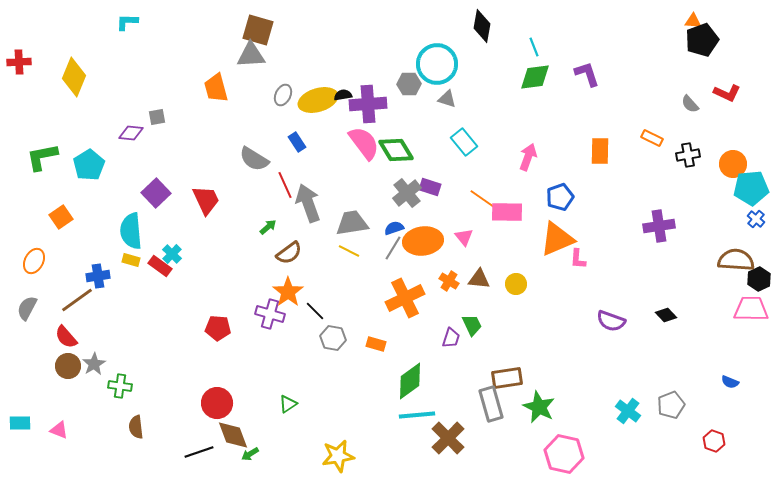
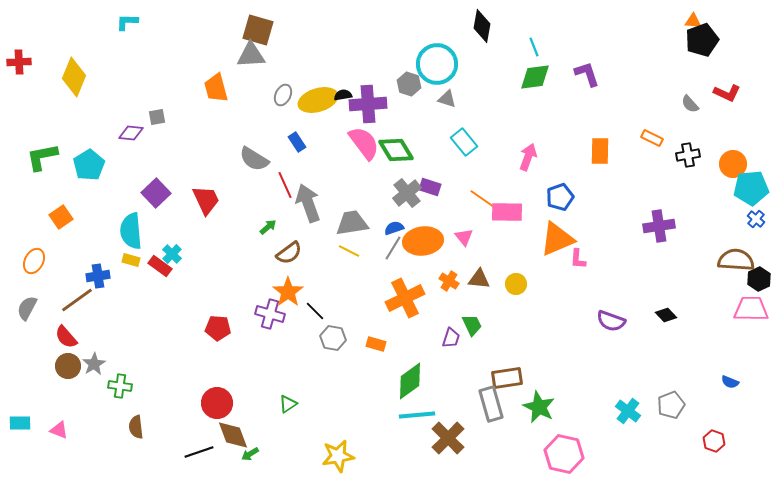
gray hexagon at (409, 84): rotated 20 degrees clockwise
